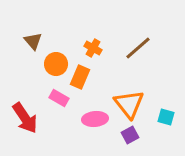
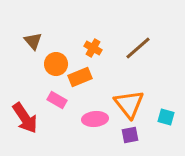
orange rectangle: rotated 45 degrees clockwise
pink rectangle: moved 2 px left, 2 px down
purple square: rotated 18 degrees clockwise
